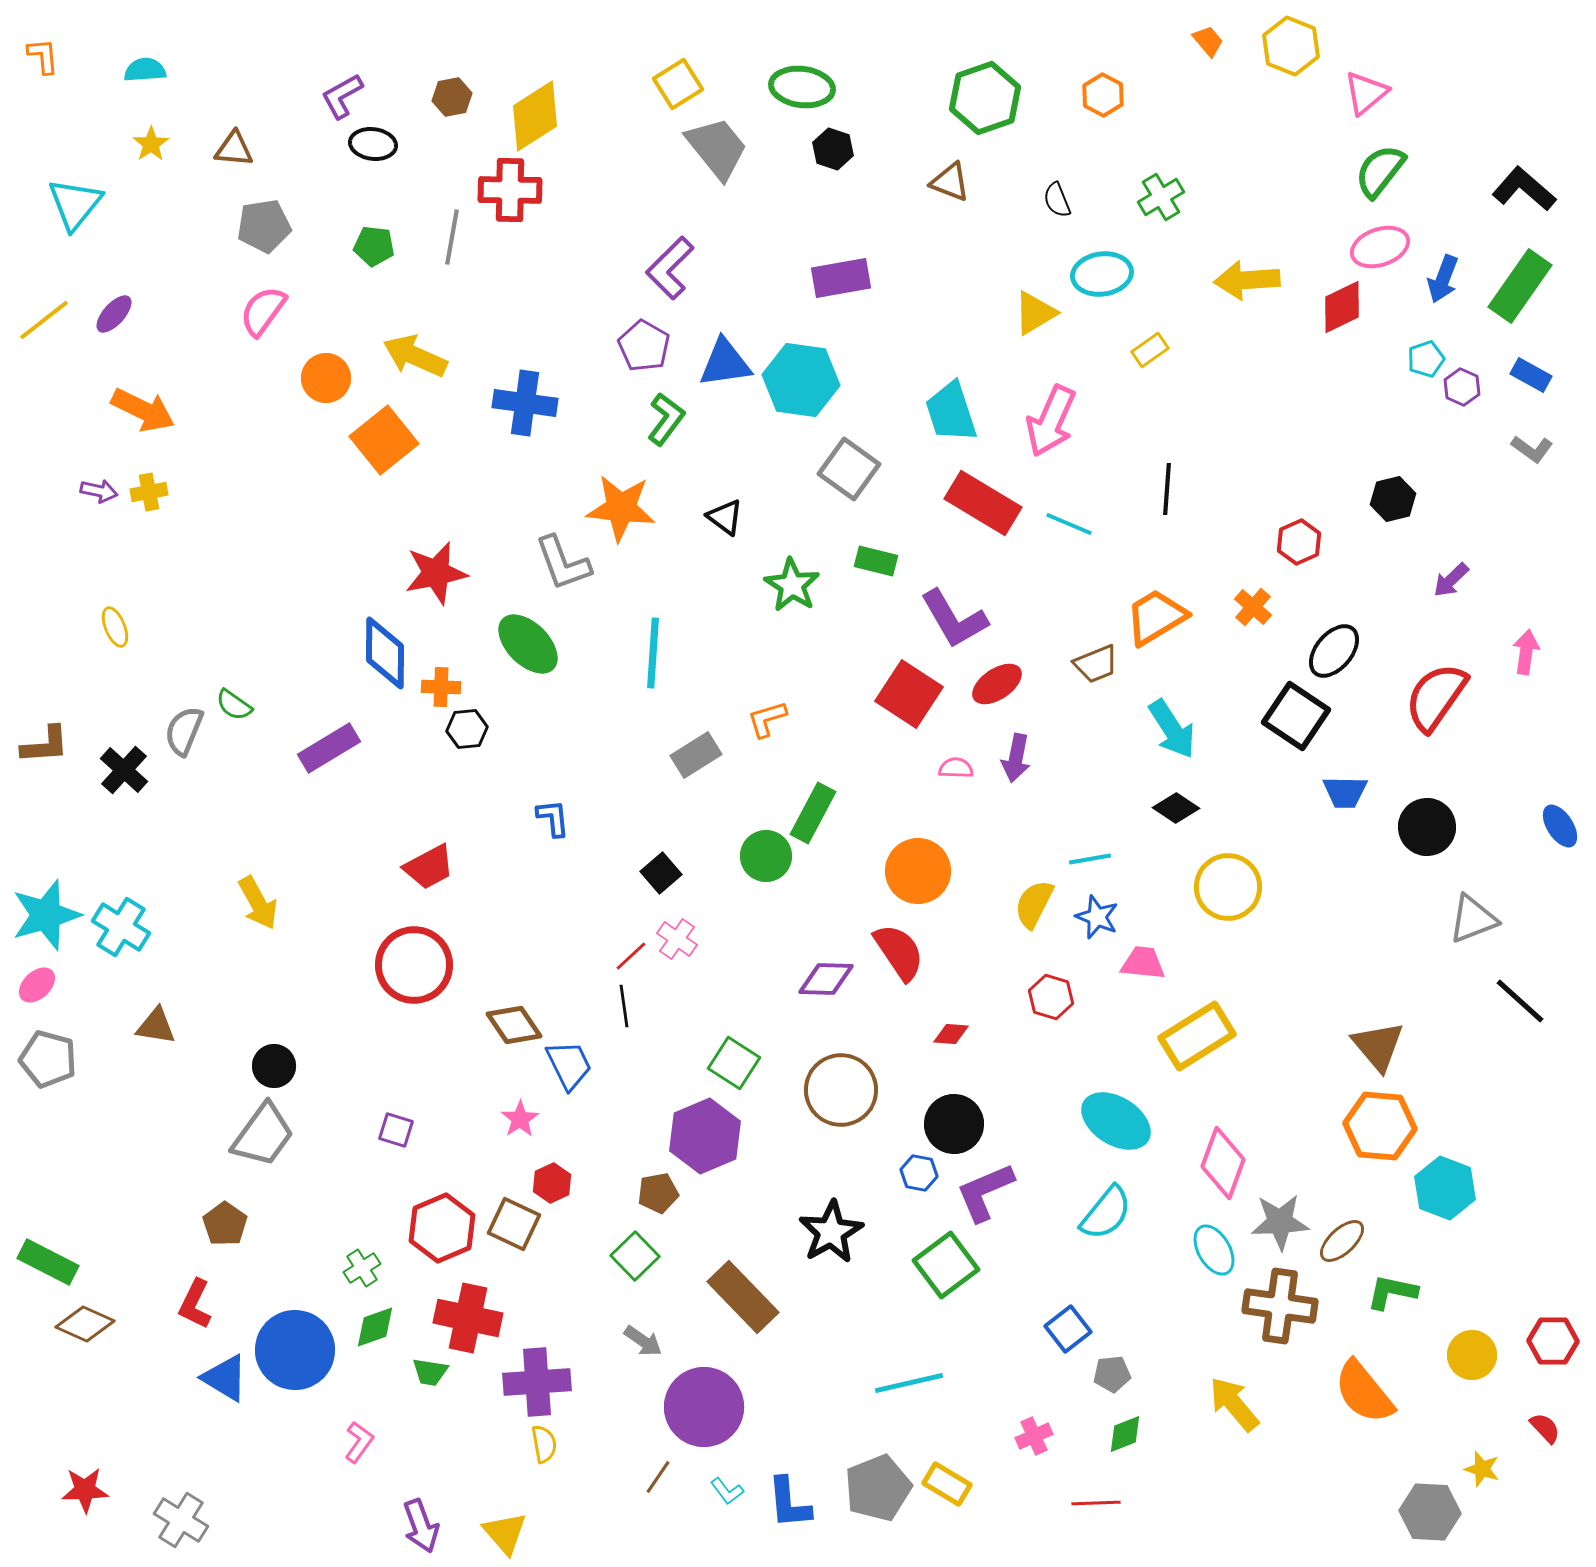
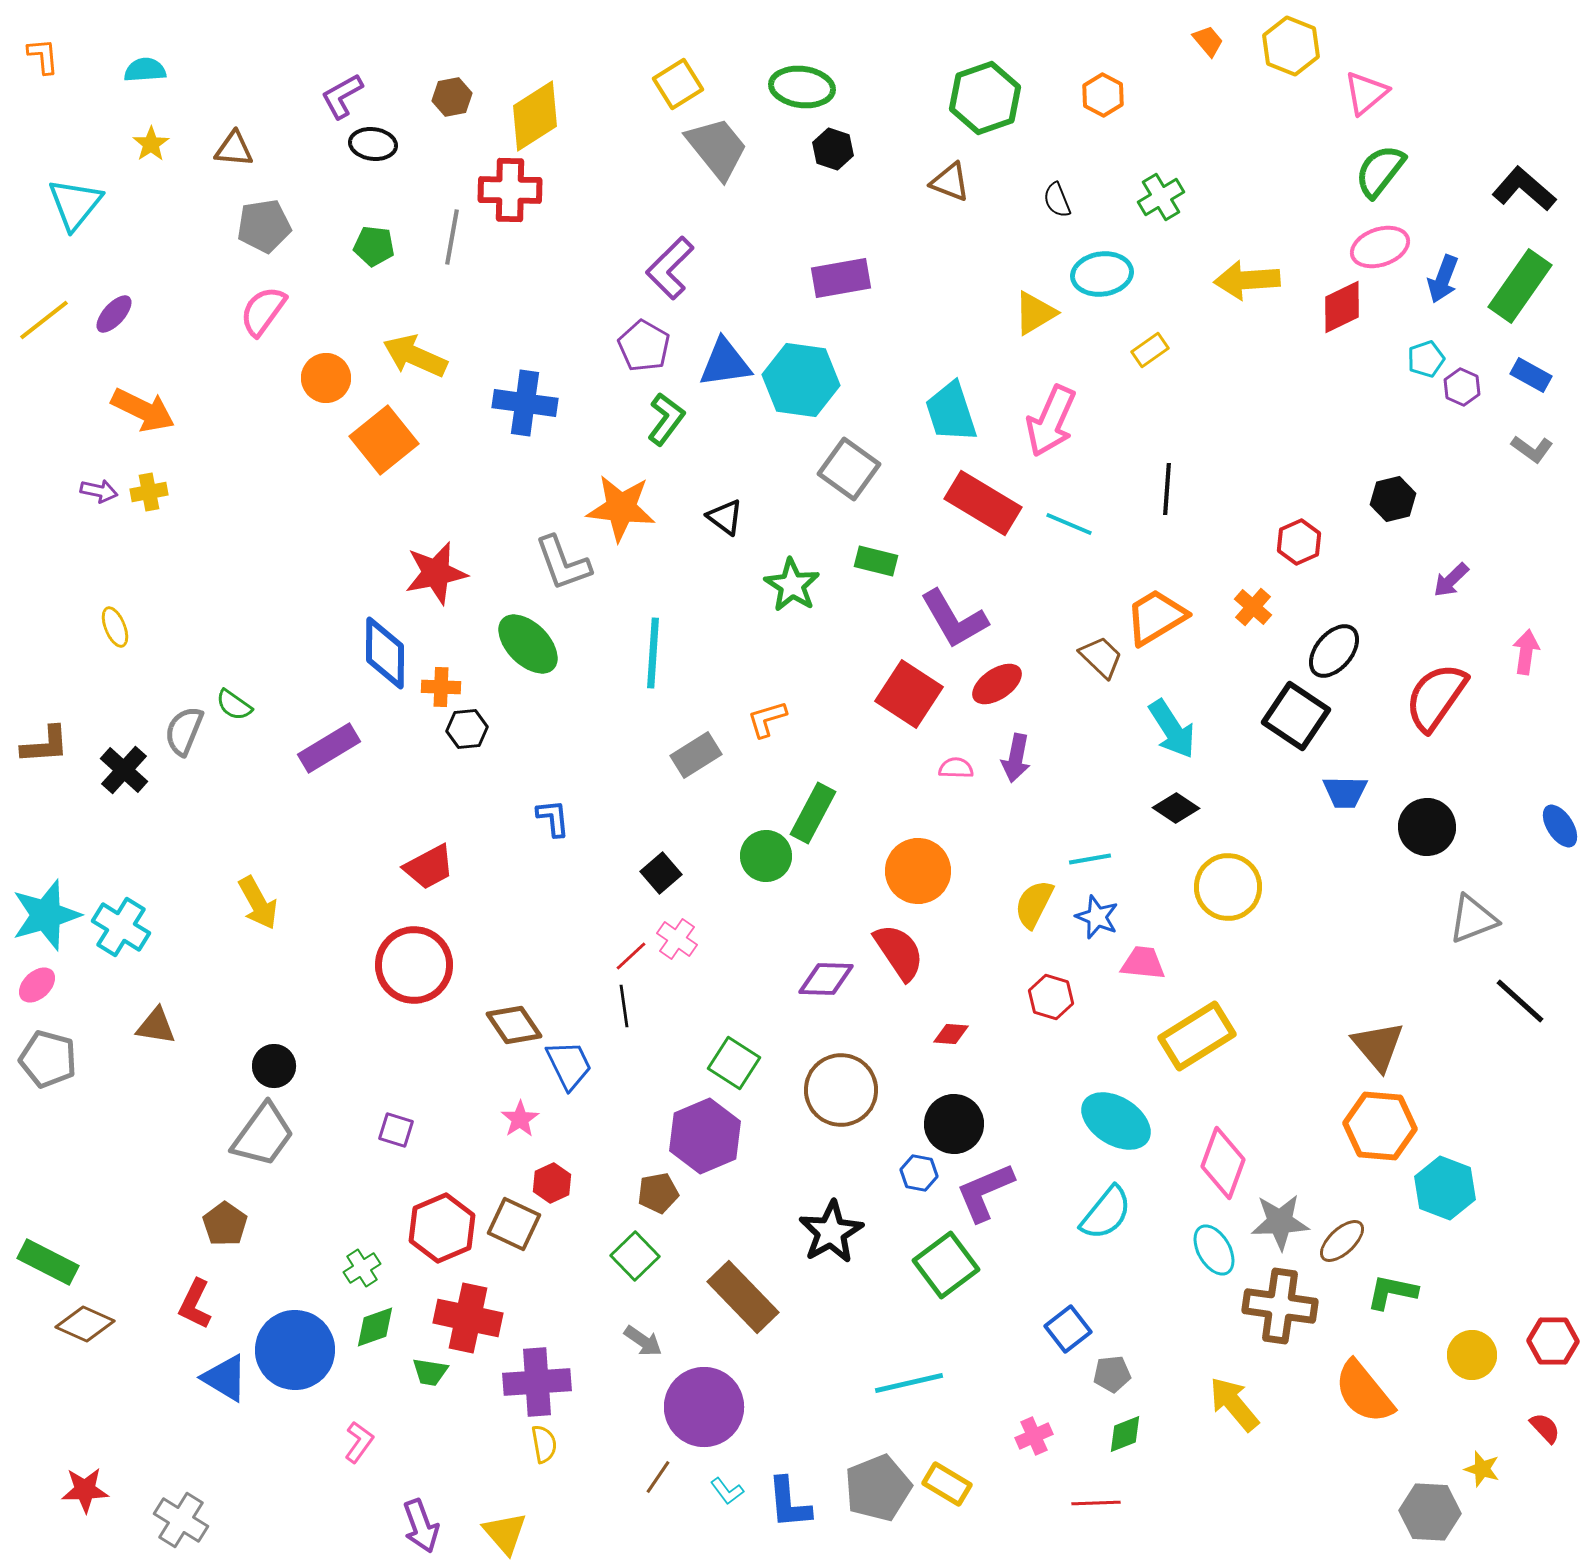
brown trapezoid at (1096, 664): moved 5 px right, 7 px up; rotated 114 degrees counterclockwise
